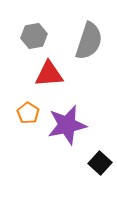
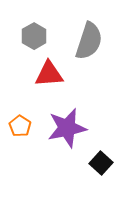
gray hexagon: rotated 20 degrees counterclockwise
orange pentagon: moved 8 px left, 13 px down
purple star: moved 3 px down
black square: moved 1 px right
